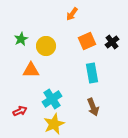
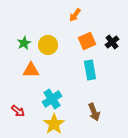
orange arrow: moved 3 px right, 1 px down
green star: moved 3 px right, 4 px down
yellow circle: moved 2 px right, 1 px up
cyan rectangle: moved 2 px left, 3 px up
brown arrow: moved 1 px right, 5 px down
red arrow: moved 2 px left; rotated 64 degrees clockwise
yellow star: rotated 10 degrees counterclockwise
